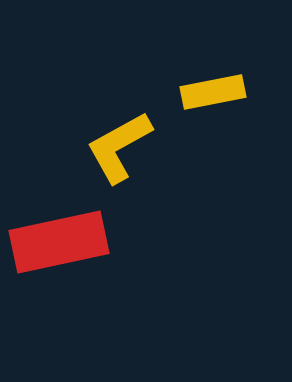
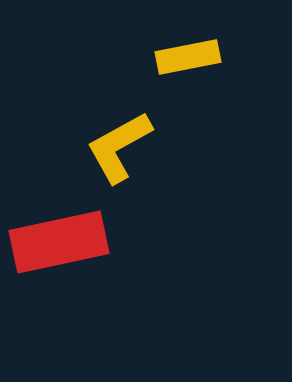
yellow rectangle: moved 25 px left, 35 px up
